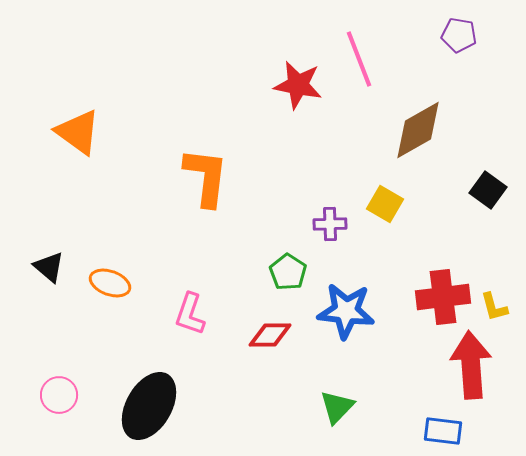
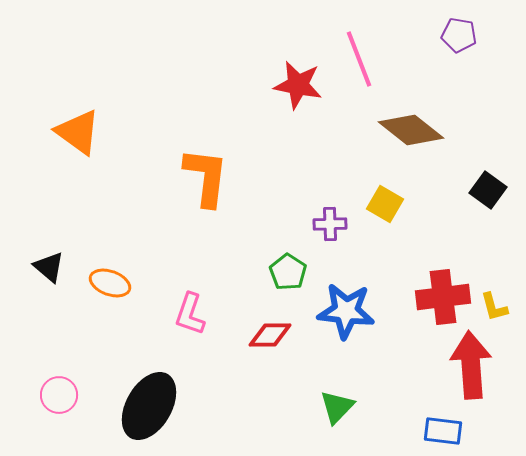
brown diamond: moved 7 px left; rotated 68 degrees clockwise
